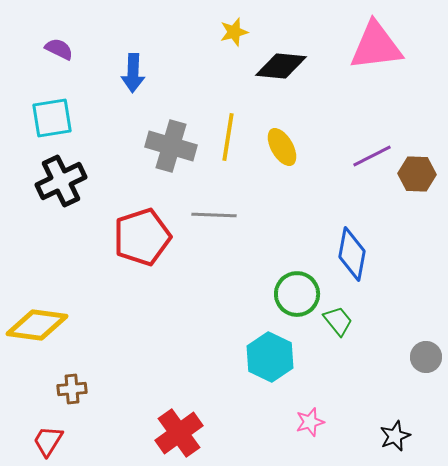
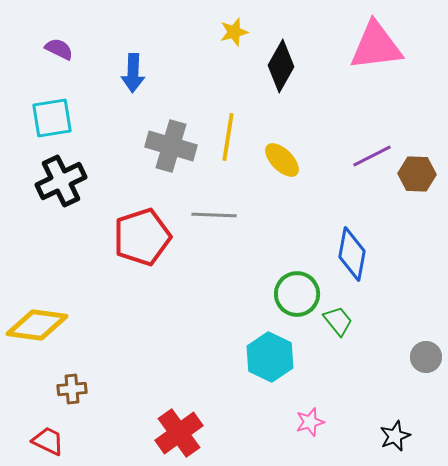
black diamond: rotated 66 degrees counterclockwise
yellow ellipse: moved 13 px down; rotated 15 degrees counterclockwise
red trapezoid: rotated 84 degrees clockwise
